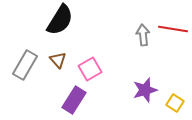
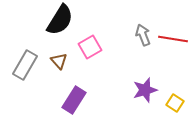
red line: moved 10 px down
gray arrow: rotated 15 degrees counterclockwise
brown triangle: moved 1 px right, 1 px down
pink square: moved 22 px up
